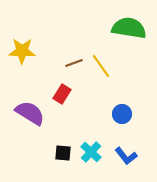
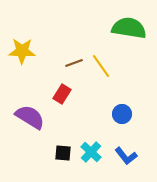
purple semicircle: moved 4 px down
